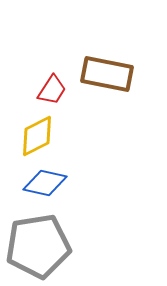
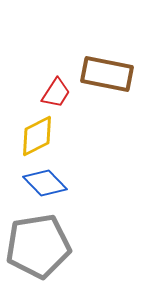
red trapezoid: moved 4 px right, 3 px down
blue diamond: rotated 33 degrees clockwise
